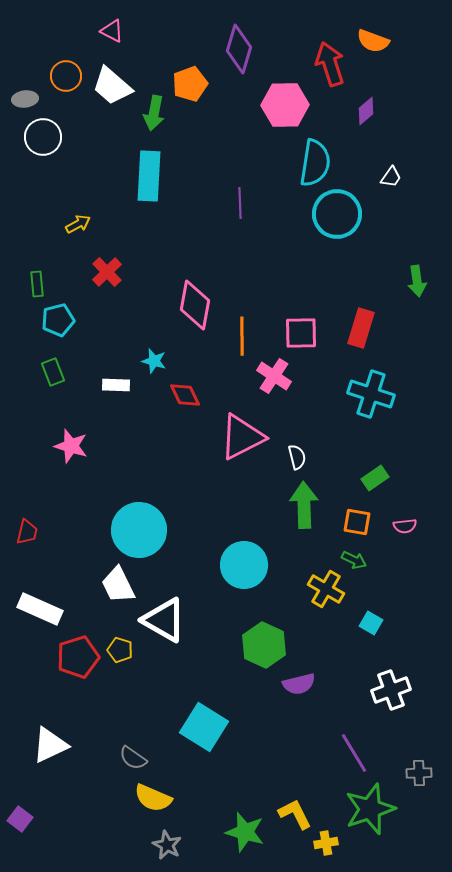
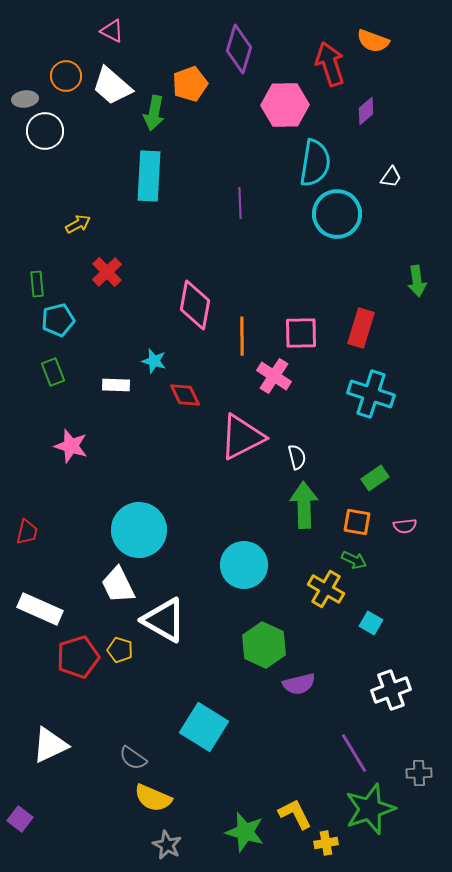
white circle at (43, 137): moved 2 px right, 6 px up
